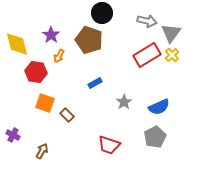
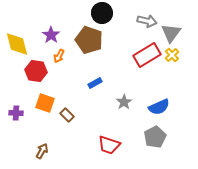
red hexagon: moved 1 px up
purple cross: moved 3 px right, 22 px up; rotated 24 degrees counterclockwise
